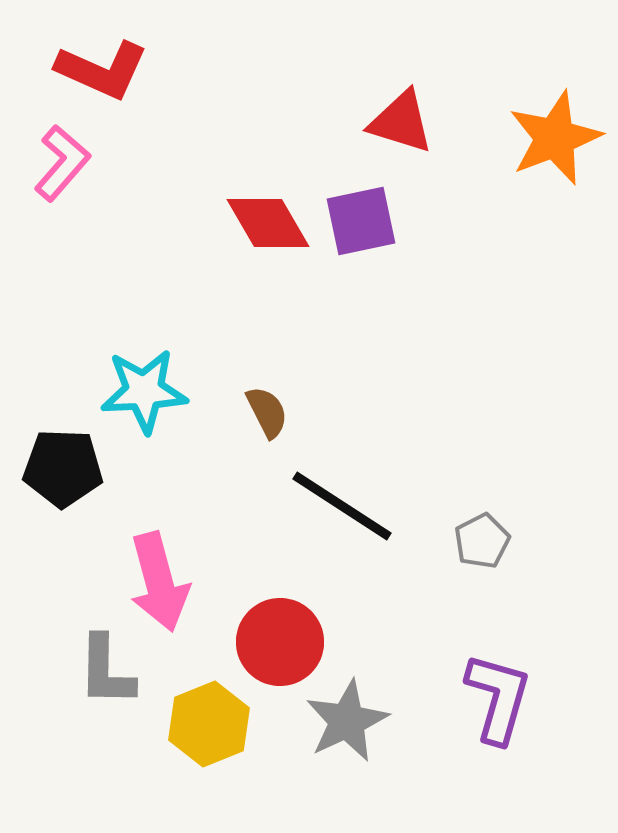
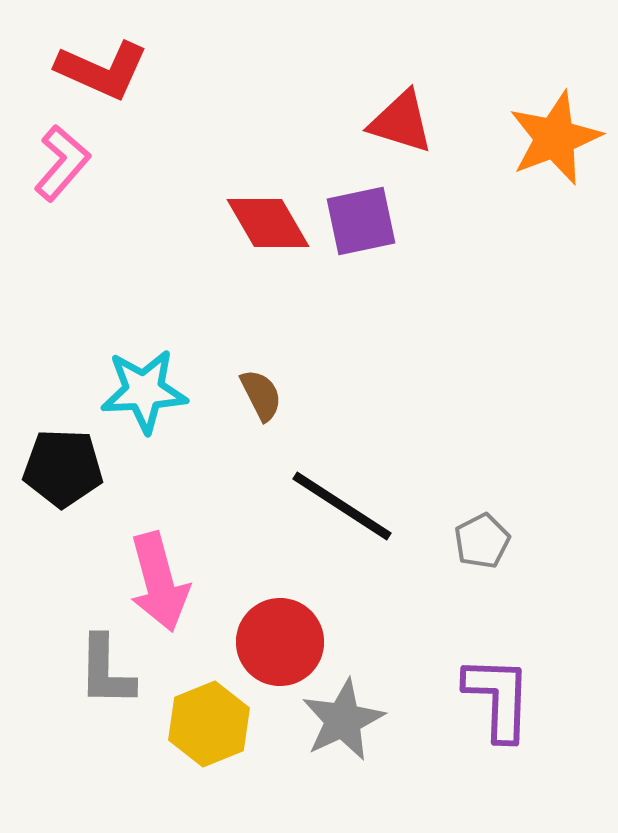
brown semicircle: moved 6 px left, 17 px up
purple L-shape: rotated 14 degrees counterclockwise
gray star: moved 4 px left, 1 px up
